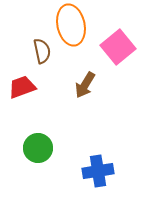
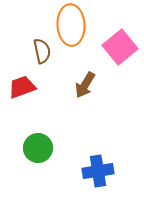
orange ellipse: rotated 9 degrees clockwise
pink square: moved 2 px right
